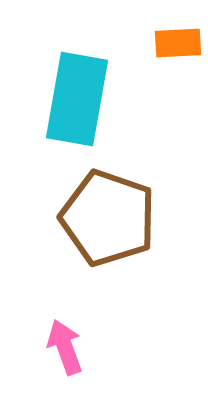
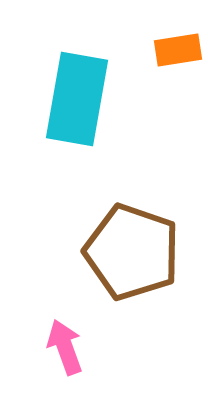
orange rectangle: moved 7 px down; rotated 6 degrees counterclockwise
brown pentagon: moved 24 px right, 34 px down
